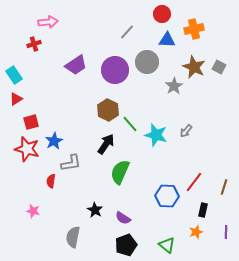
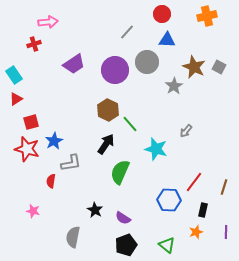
orange cross: moved 13 px right, 13 px up
purple trapezoid: moved 2 px left, 1 px up
cyan star: moved 14 px down
blue hexagon: moved 2 px right, 4 px down
